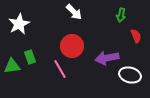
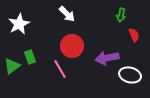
white arrow: moved 7 px left, 2 px down
red semicircle: moved 2 px left, 1 px up
green triangle: rotated 30 degrees counterclockwise
